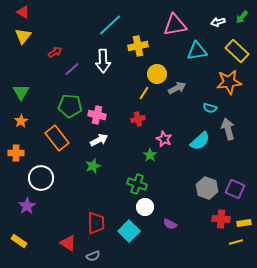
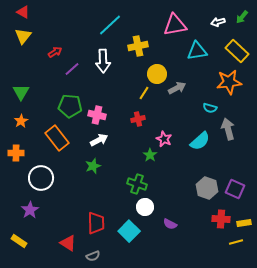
purple star at (27, 206): moved 3 px right, 4 px down
